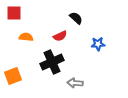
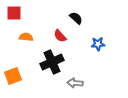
red semicircle: rotated 72 degrees clockwise
